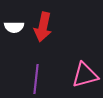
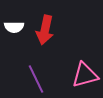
red arrow: moved 2 px right, 3 px down
purple line: rotated 32 degrees counterclockwise
